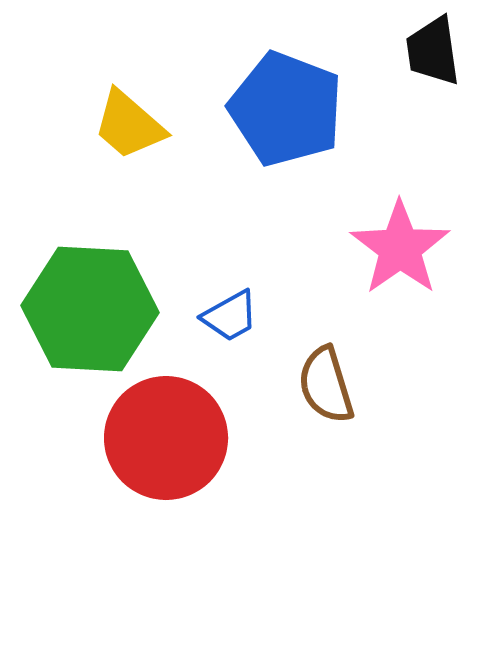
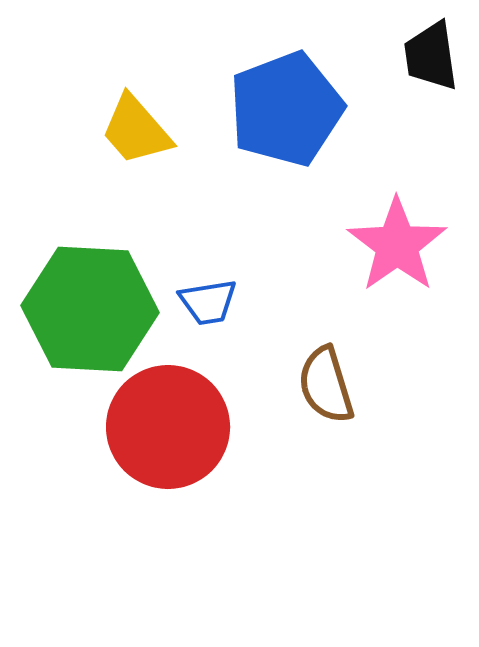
black trapezoid: moved 2 px left, 5 px down
blue pentagon: rotated 30 degrees clockwise
yellow trapezoid: moved 7 px right, 5 px down; rotated 8 degrees clockwise
pink star: moved 3 px left, 3 px up
blue trapezoid: moved 22 px left, 14 px up; rotated 20 degrees clockwise
red circle: moved 2 px right, 11 px up
